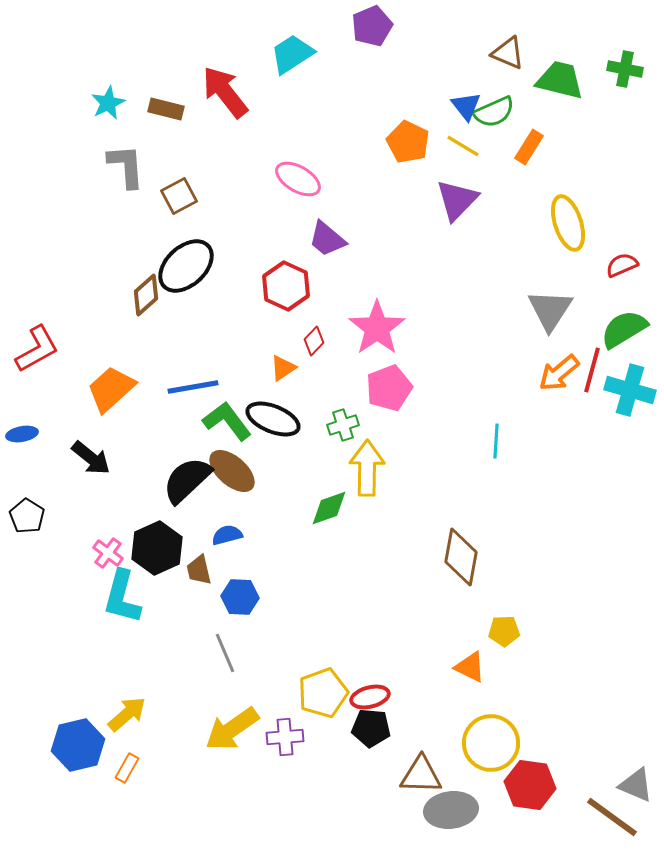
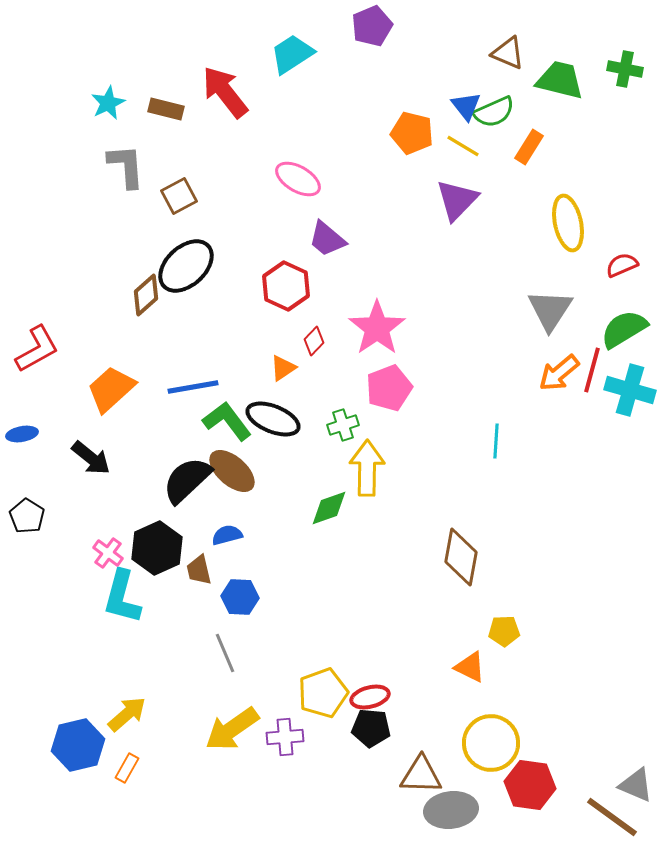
orange pentagon at (408, 142): moved 4 px right, 9 px up; rotated 12 degrees counterclockwise
yellow ellipse at (568, 223): rotated 6 degrees clockwise
